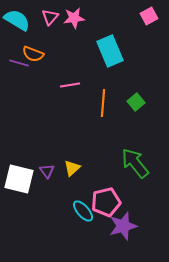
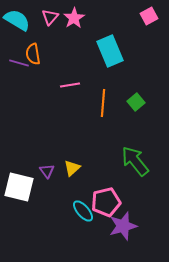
pink star: rotated 25 degrees counterclockwise
orange semicircle: rotated 60 degrees clockwise
green arrow: moved 2 px up
white square: moved 8 px down
